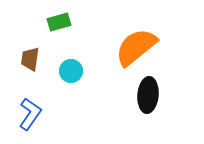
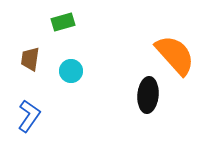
green rectangle: moved 4 px right
orange semicircle: moved 39 px right, 8 px down; rotated 87 degrees clockwise
blue L-shape: moved 1 px left, 2 px down
